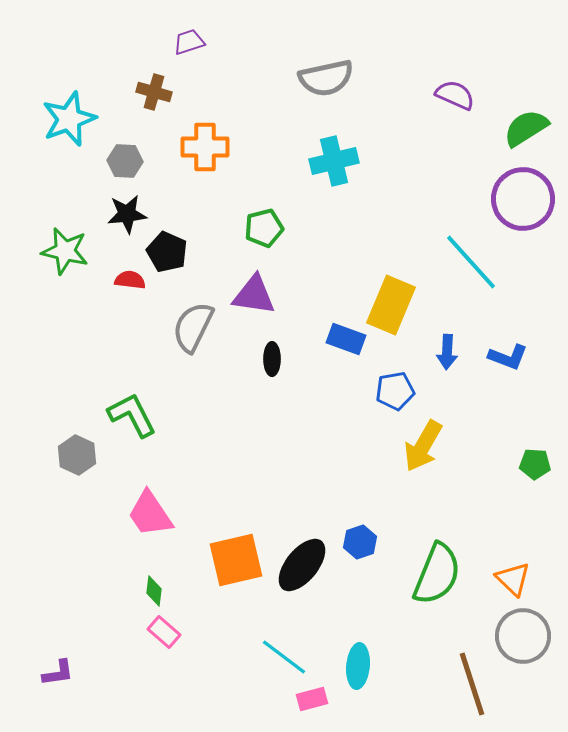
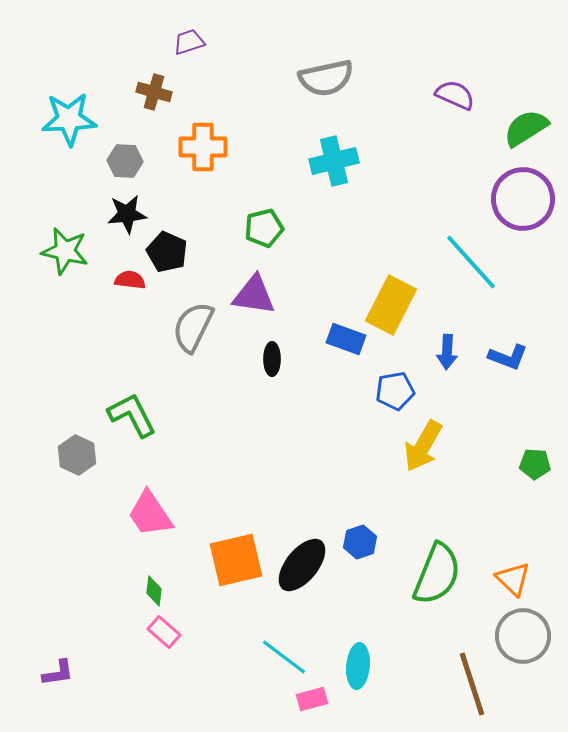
cyan star at (69, 119): rotated 18 degrees clockwise
orange cross at (205, 147): moved 2 px left
yellow rectangle at (391, 305): rotated 4 degrees clockwise
